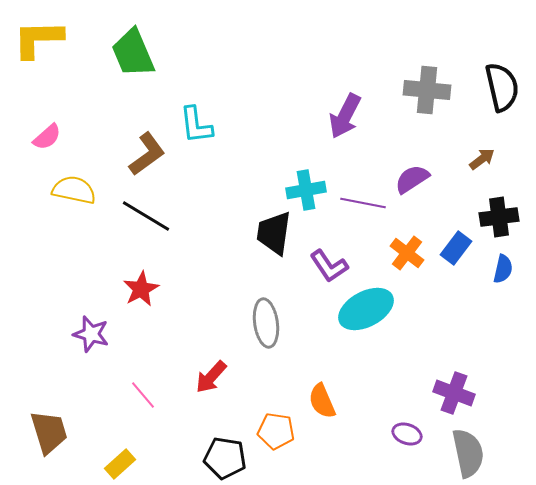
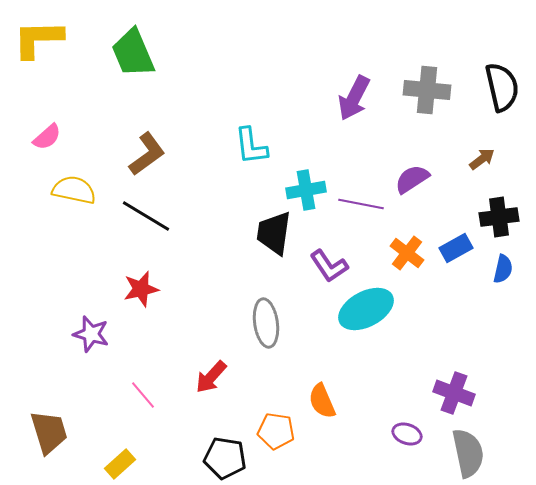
purple arrow: moved 9 px right, 18 px up
cyan L-shape: moved 55 px right, 21 px down
purple line: moved 2 px left, 1 px down
blue rectangle: rotated 24 degrees clockwise
red star: rotated 15 degrees clockwise
